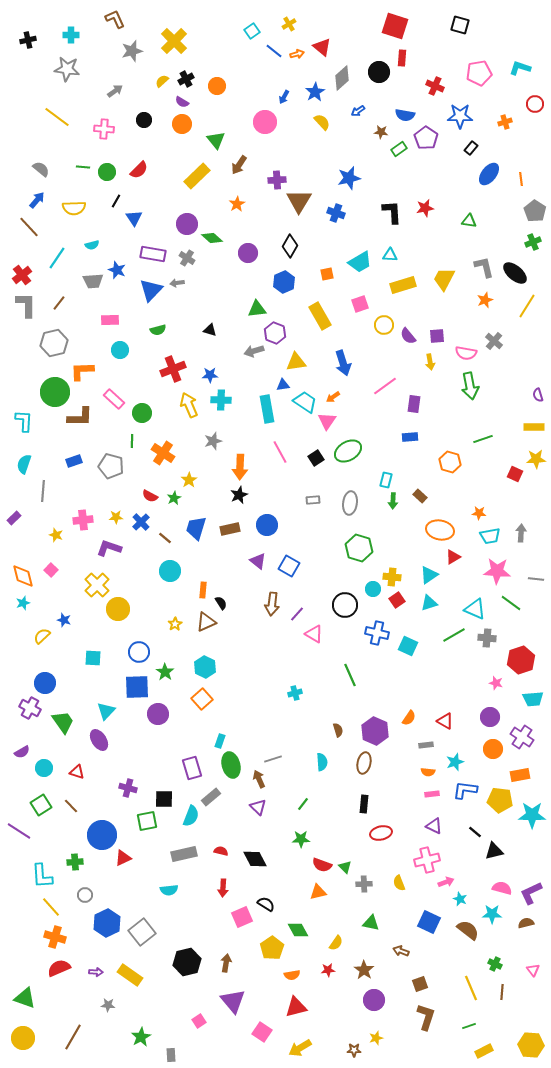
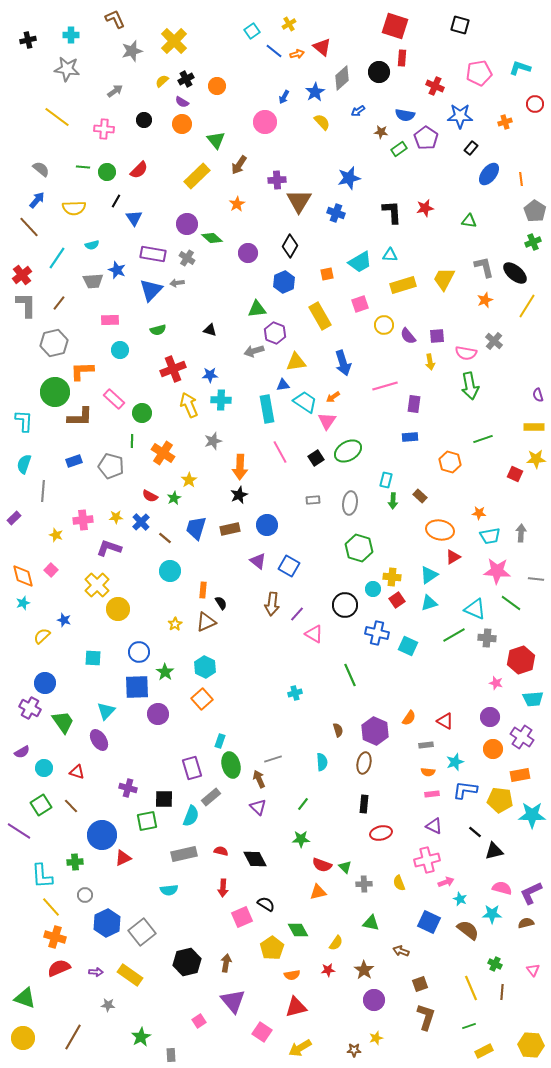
pink line at (385, 386): rotated 20 degrees clockwise
